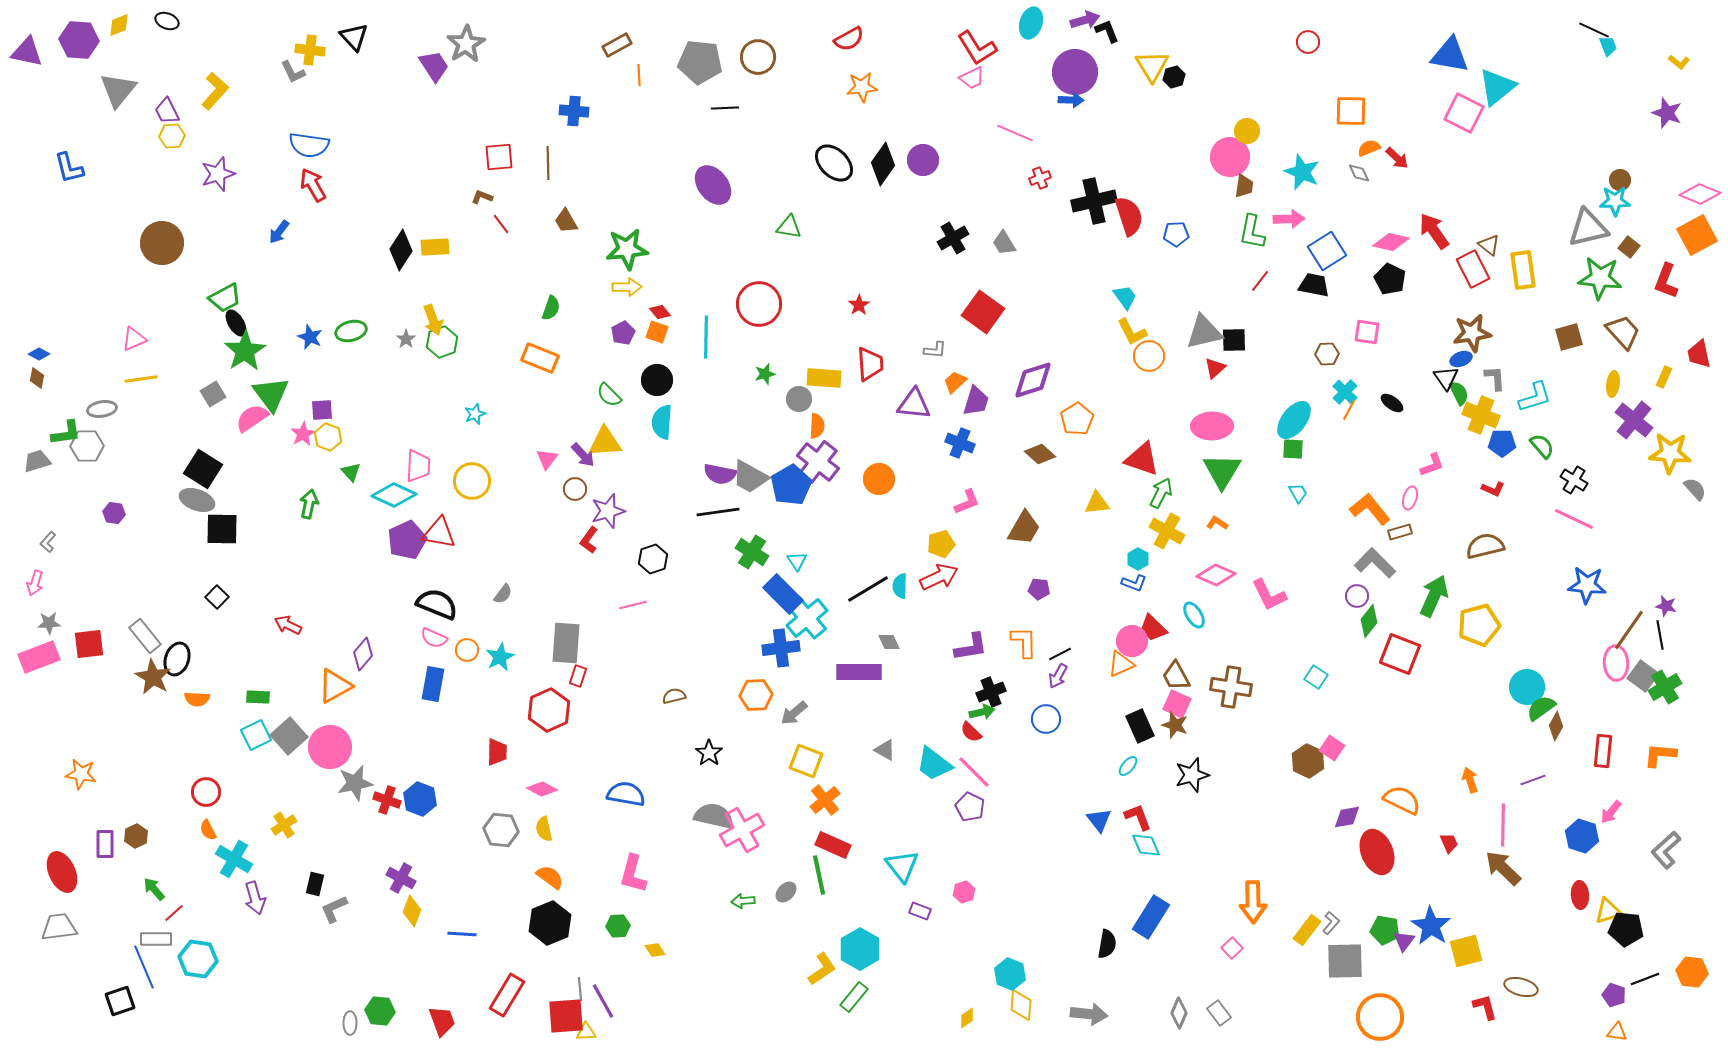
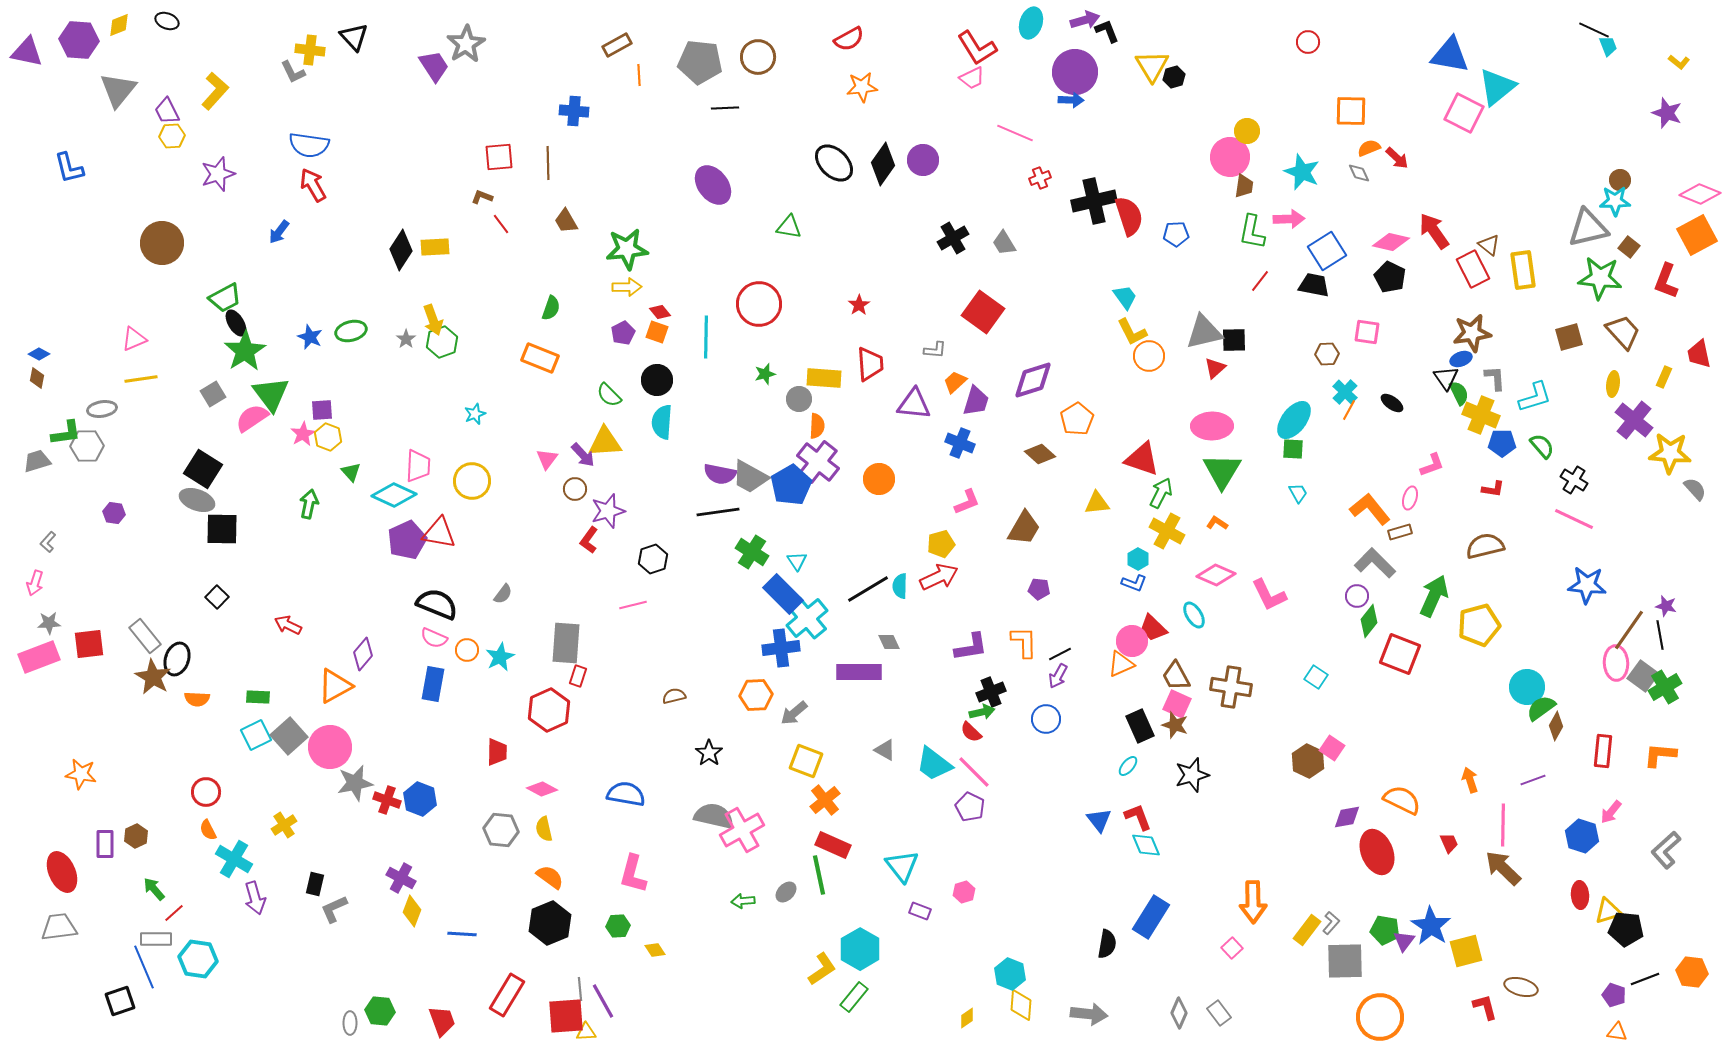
black pentagon at (1390, 279): moved 2 px up
red L-shape at (1493, 489): rotated 15 degrees counterclockwise
